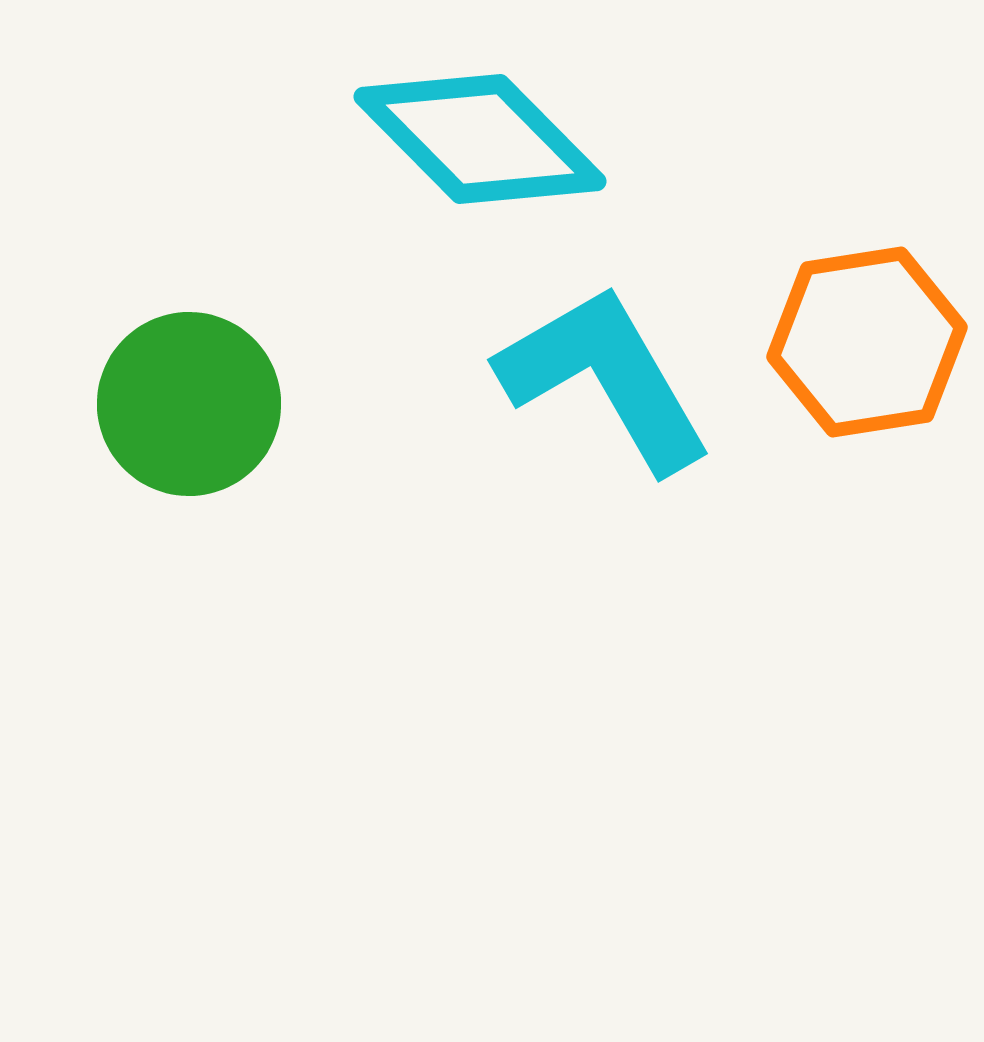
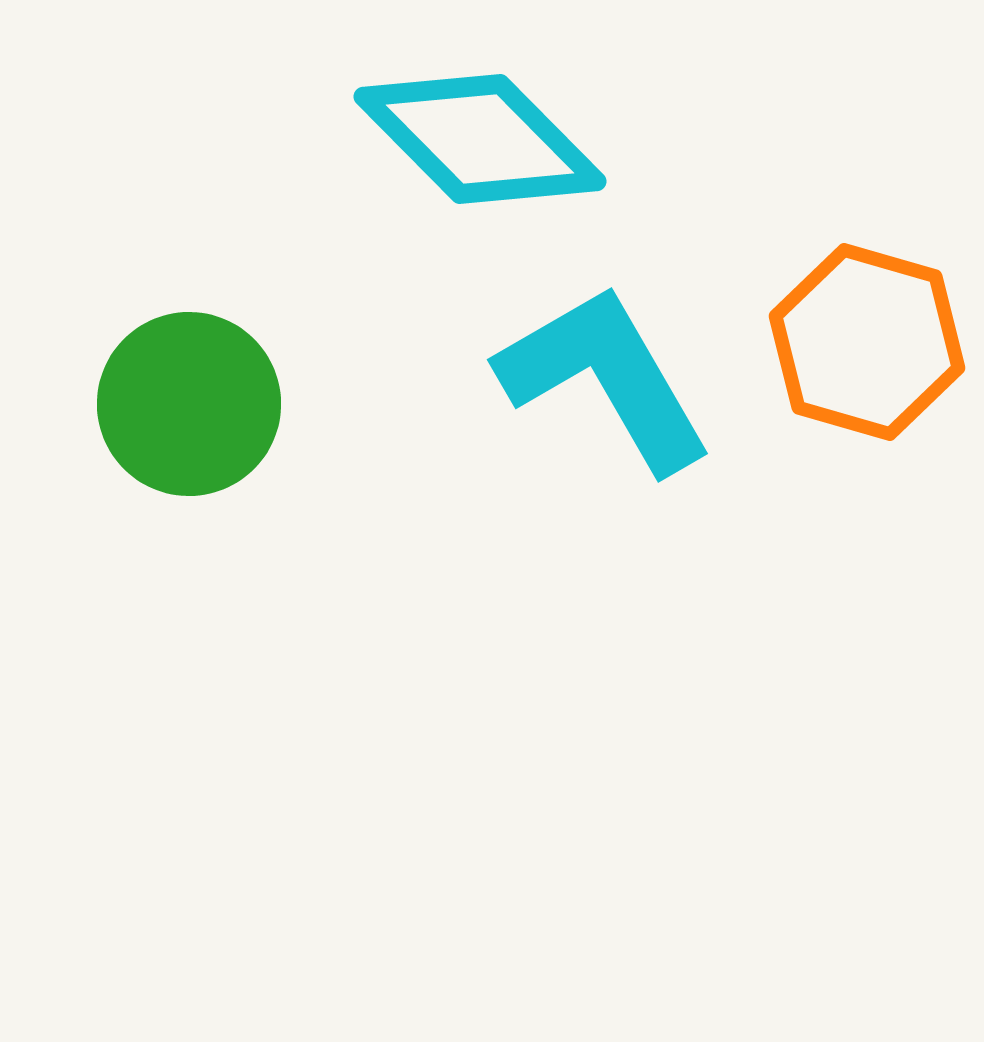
orange hexagon: rotated 25 degrees clockwise
